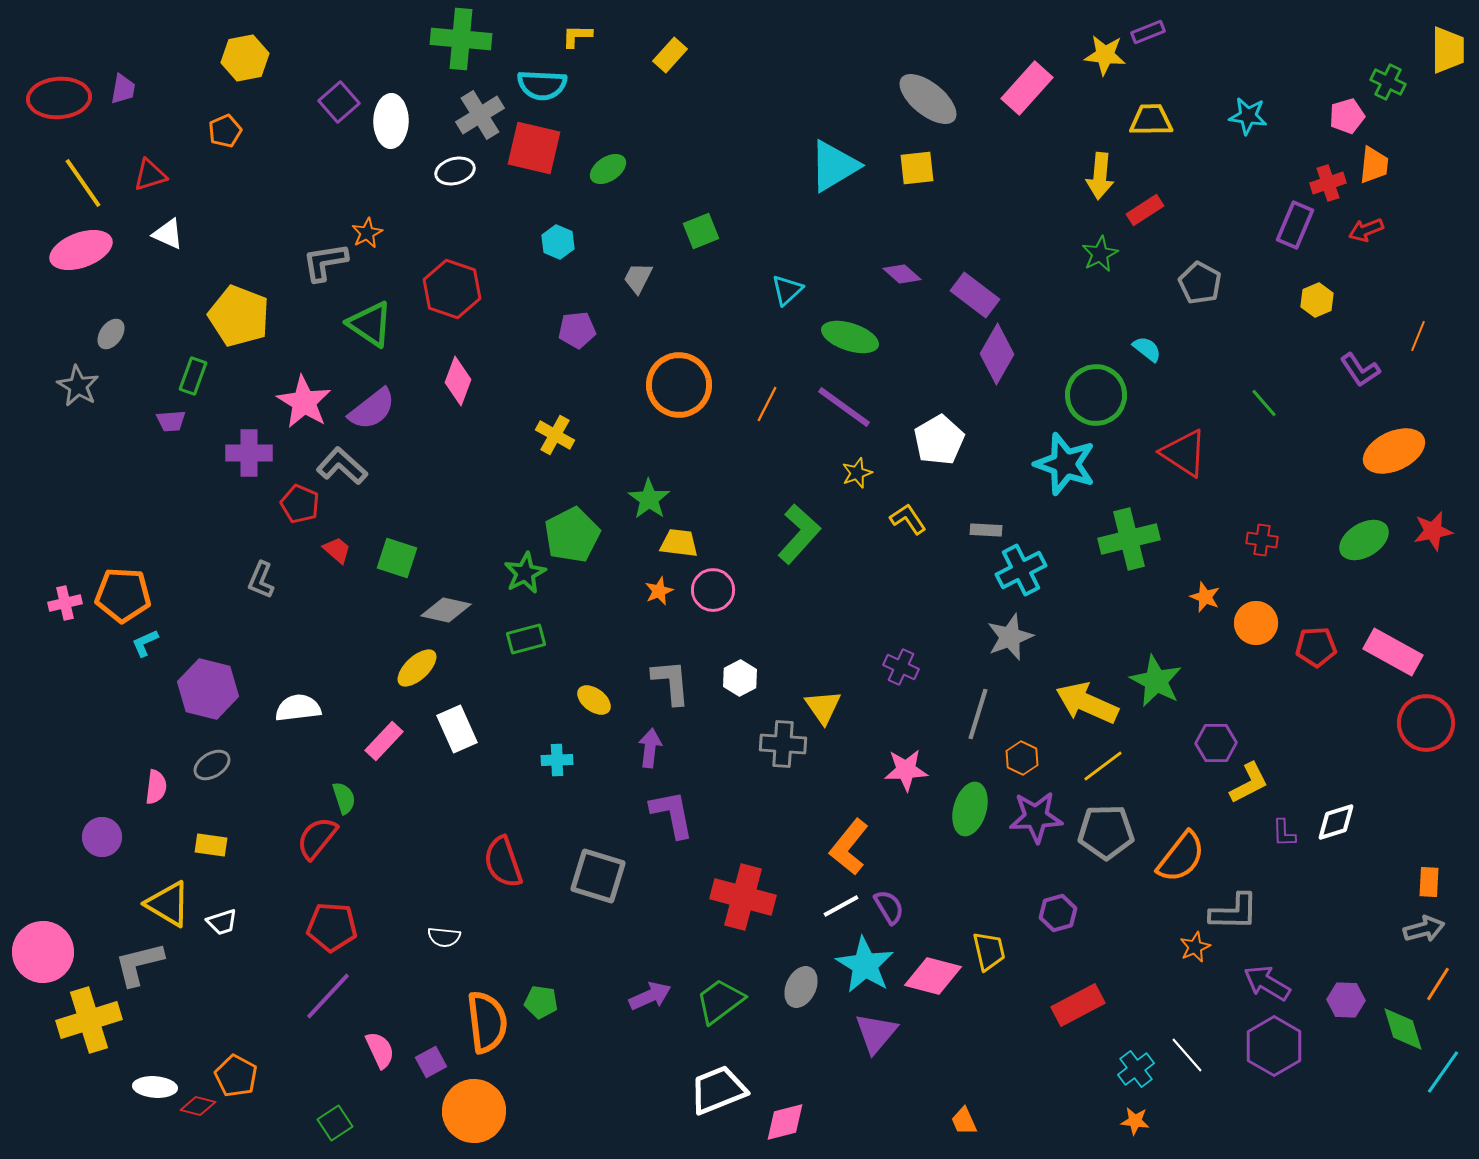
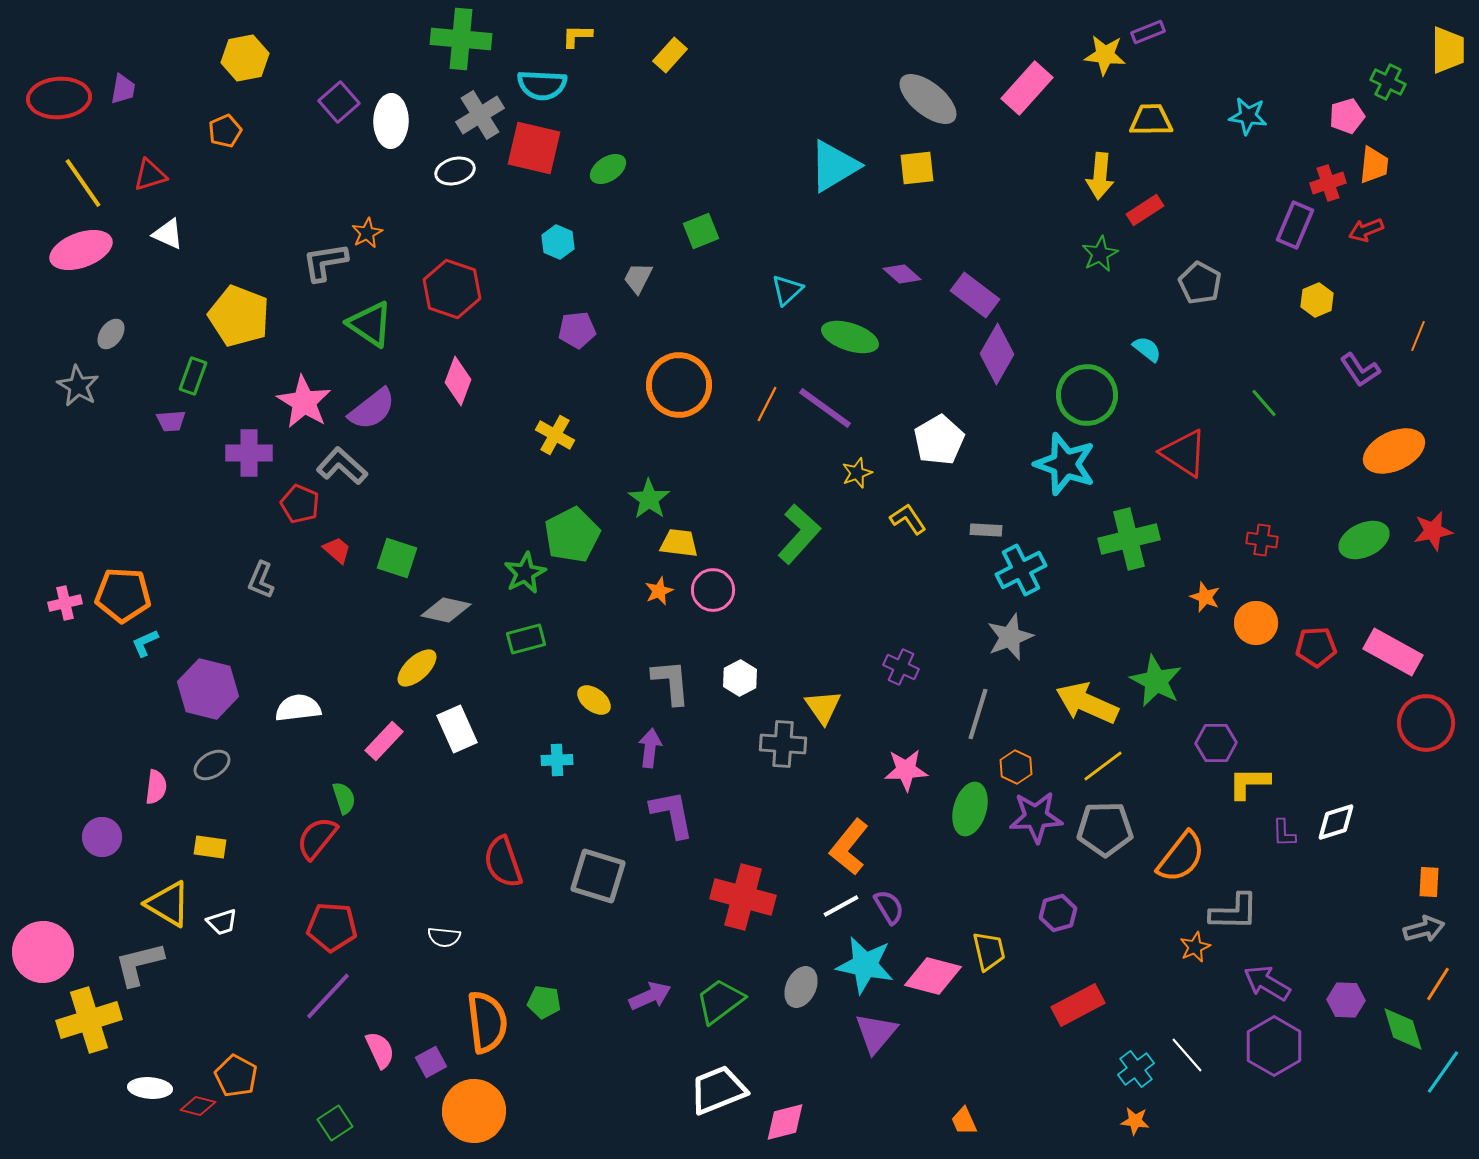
green circle at (1096, 395): moved 9 px left
purple line at (844, 407): moved 19 px left, 1 px down
green ellipse at (1364, 540): rotated 6 degrees clockwise
orange hexagon at (1022, 758): moved 6 px left, 9 px down
yellow L-shape at (1249, 783): rotated 153 degrees counterclockwise
gray pentagon at (1106, 832): moved 1 px left, 3 px up
yellow rectangle at (211, 845): moved 1 px left, 2 px down
cyan star at (865, 965): rotated 20 degrees counterclockwise
green pentagon at (541, 1002): moved 3 px right
white ellipse at (155, 1087): moved 5 px left, 1 px down
